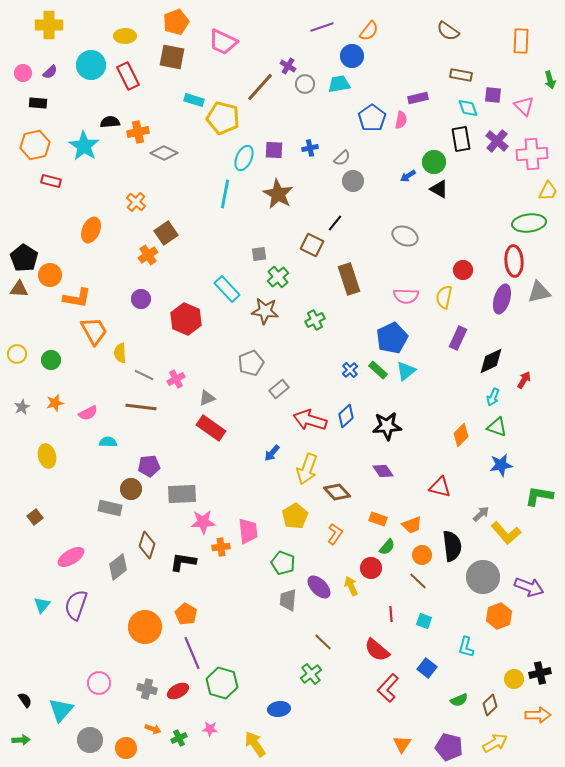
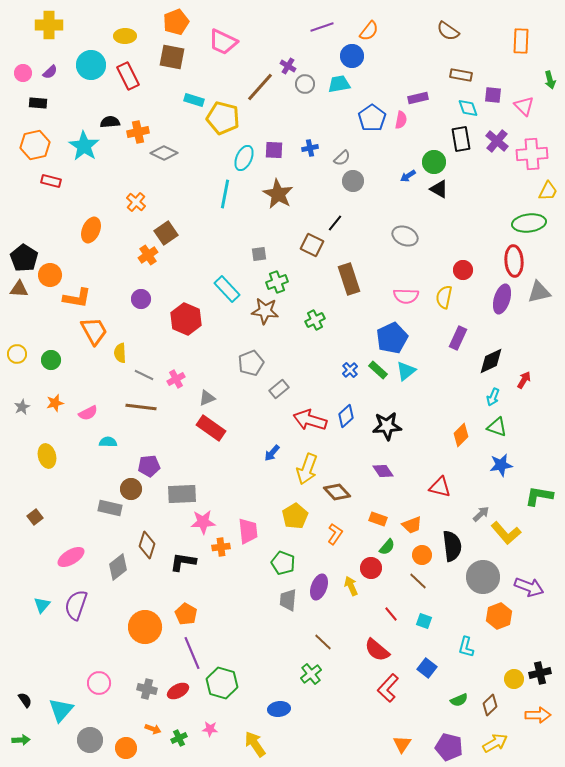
green cross at (278, 277): moved 1 px left, 5 px down; rotated 20 degrees clockwise
purple ellipse at (319, 587): rotated 65 degrees clockwise
red line at (391, 614): rotated 35 degrees counterclockwise
